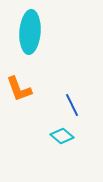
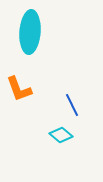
cyan diamond: moved 1 px left, 1 px up
